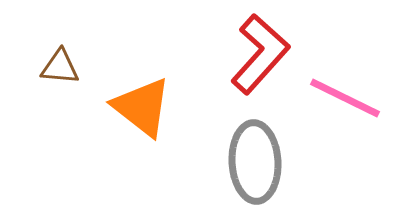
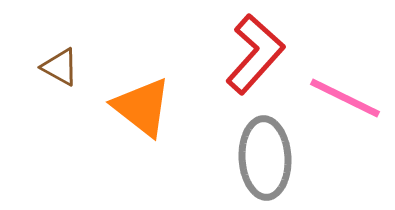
red L-shape: moved 5 px left
brown triangle: rotated 24 degrees clockwise
gray ellipse: moved 10 px right, 4 px up
